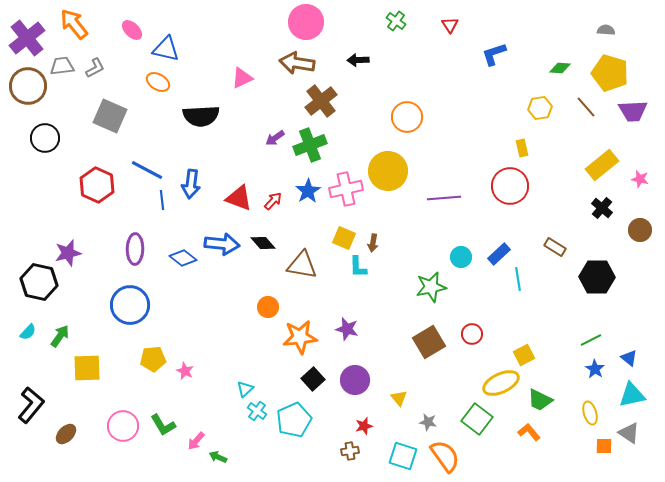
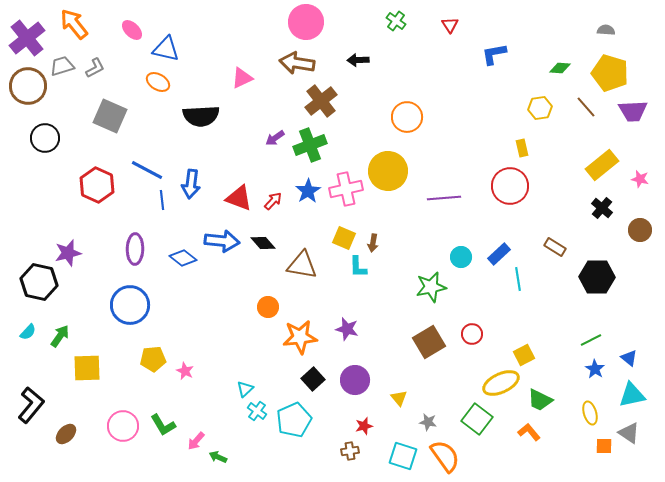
blue L-shape at (494, 54): rotated 8 degrees clockwise
gray trapezoid at (62, 66): rotated 10 degrees counterclockwise
blue arrow at (222, 244): moved 3 px up
